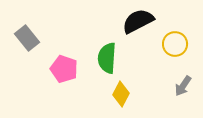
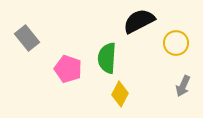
black semicircle: moved 1 px right
yellow circle: moved 1 px right, 1 px up
pink pentagon: moved 4 px right
gray arrow: rotated 10 degrees counterclockwise
yellow diamond: moved 1 px left
